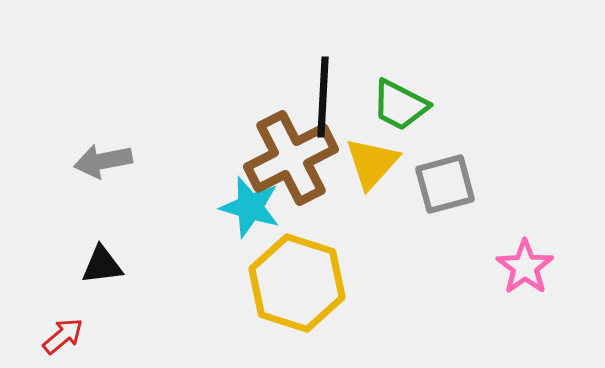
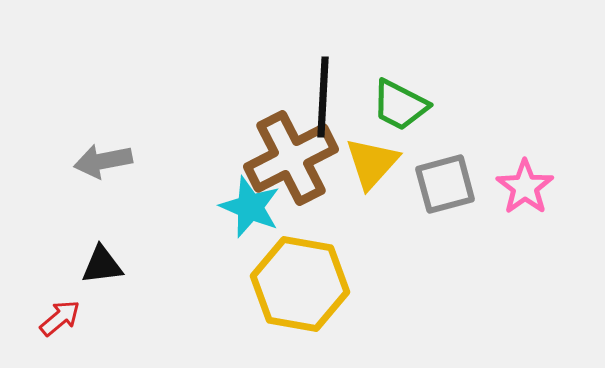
cyan star: rotated 6 degrees clockwise
pink star: moved 80 px up
yellow hexagon: moved 3 px right, 1 px down; rotated 8 degrees counterclockwise
red arrow: moved 3 px left, 18 px up
